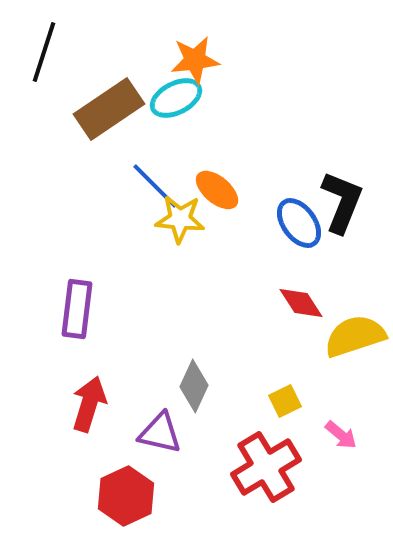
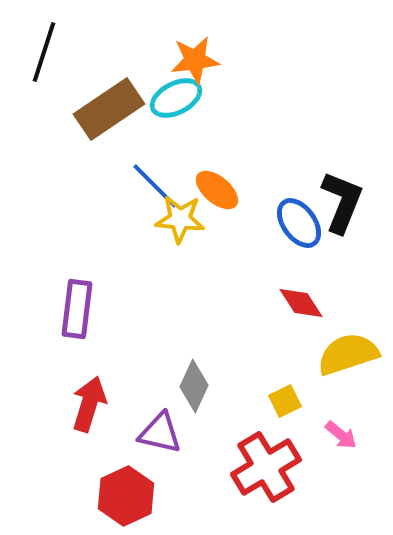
yellow semicircle: moved 7 px left, 18 px down
